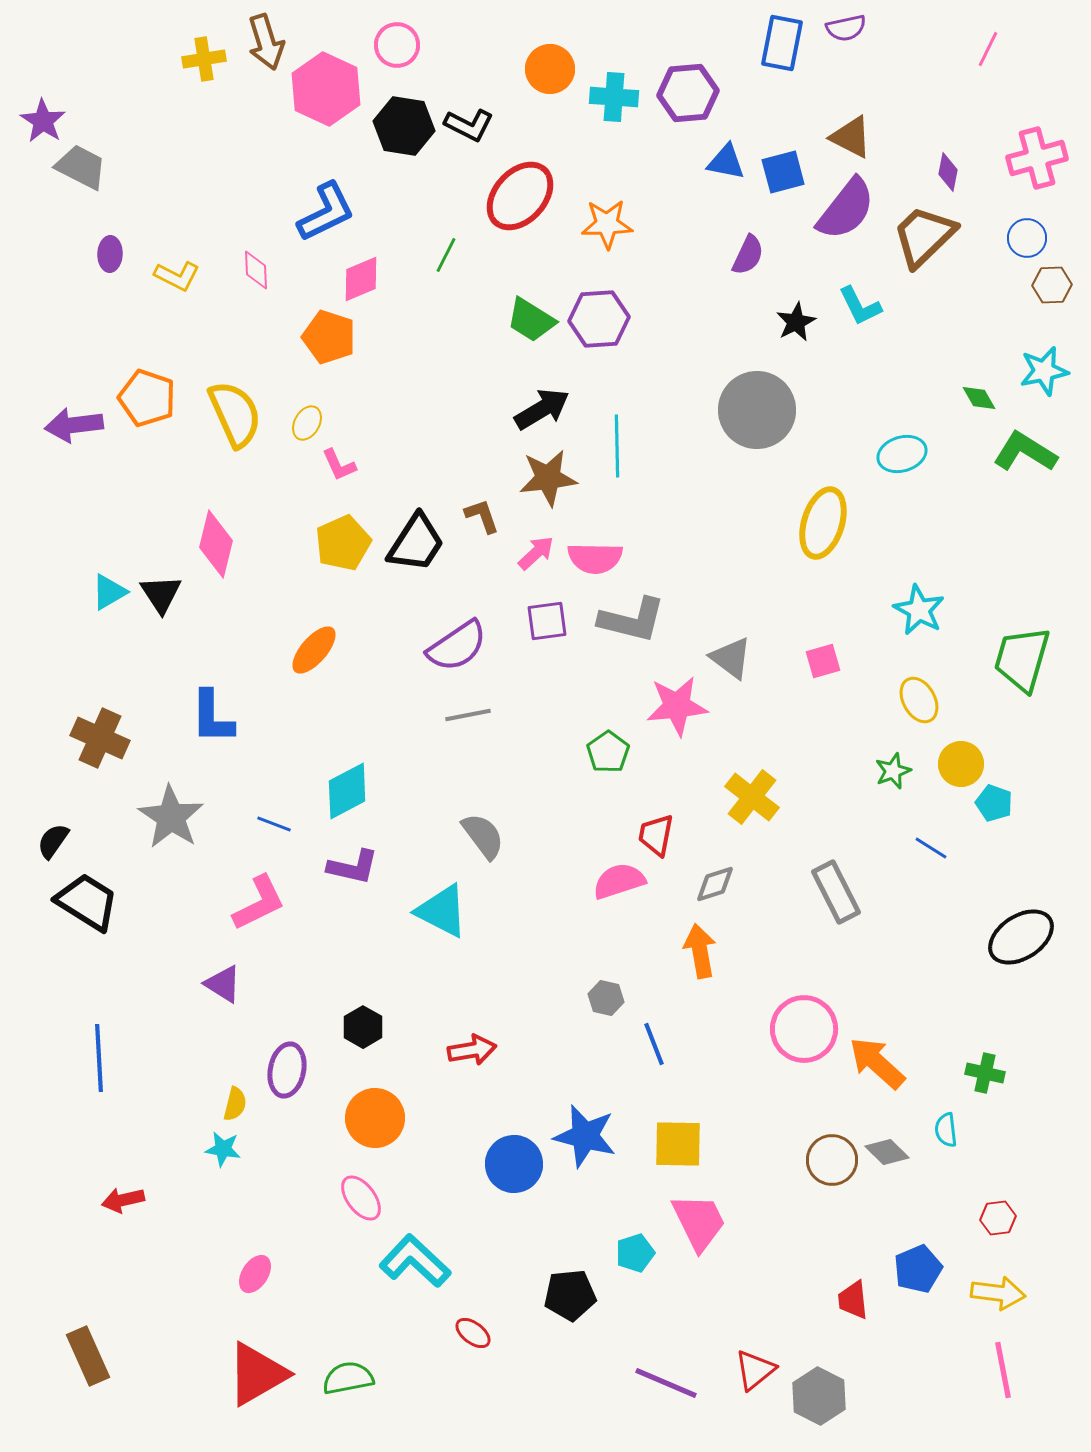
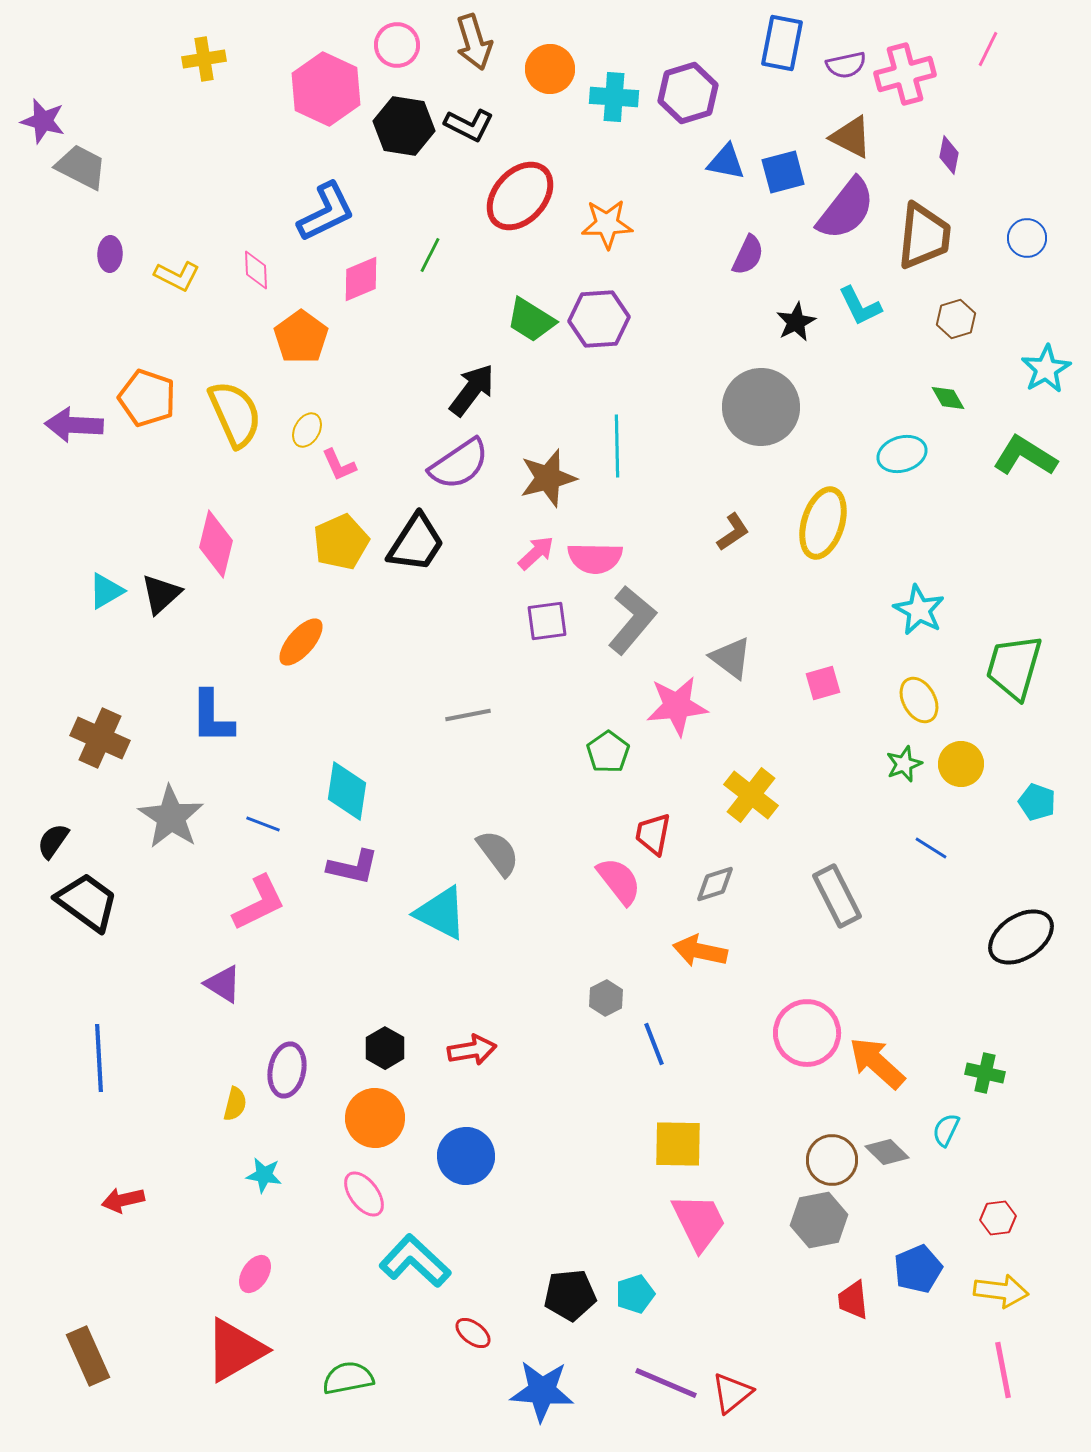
purple semicircle at (846, 28): moved 37 px down
brown arrow at (266, 42): moved 208 px right
purple hexagon at (688, 93): rotated 12 degrees counterclockwise
purple star at (43, 121): rotated 18 degrees counterclockwise
pink cross at (1037, 158): moved 132 px left, 84 px up
purple diamond at (948, 172): moved 1 px right, 17 px up
brown trapezoid at (924, 236): rotated 140 degrees clockwise
green line at (446, 255): moved 16 px left
brown hexagon at (1052, 285): moved 96 px left, 34 px down; rotated 15 degrees counterclockwise
orange pentagon at (329, 337): moved 28 px left; rotated 18 degrees clockwise
cyan star at (1044, 371): moved 2 px right, 2 px up; rotated 18 degrees counterclockwise
green diamond at (979, 398): moved 31 px left
black arrow at (542, 409): moved 70 px left, 19 px up; rotated 22 degrees counterclockwise
gray circle at (757, 410): moved 4 px right, 3 px up
yellow ellipse at (307, 423): moved 7 px down
purple arrow at (74, 425): rotated 10 degrees clockwise
green L-shape at (1025, 452): moved 4 px down
brown star at (548, 478): rotated 8 degrees counterclockwise
brown L-shape at (482, 516): moved 251 px right, 16 px down; rotated 75 degrees clockwise
yellow pentagon at (343, 543): moved 2 px left, 1 px up
cyan triangle at (109, 592): moved 3 px left, 1 px up
black triangle at (161, 594): rotated 21 degrees clockwise
gray L-shape at (632, 620): rotated 64 degrees counterclockwise
purple semicircle at (457, 646): moved 2 px right, 182 px up
orange ellipse at (314, 650): moved 13 px left, 8 px up
green trapezoid at (1022, 659): moved 8 px left, 8 px down
pink square at (823, 661): moved 22 px down
green star at (893, 771): moved 11 px right, 7 px up
cyan diamond at (347, 791): rotated 54 degrees counterclockwise
yellow cross at (752, 797): moved 1 px left, 2 px up
cyan pentagon at (994, 803): moved 43 px right, 1 px up
blue line at (274, 824): moved 11 px left
red trapezoid at (656, 835): moved 3 px left, 1 px up
gray semicircle at (483, 836): moved 15 px right, 17 px down
pink semicircle at (619, 881): rotated 70 degrees clockwise
gray rectangle at (836, 892): moved 1 px right, 4 px down
black trapezoid at (87, 902): rotated 4 degrees clockwise
cyan triangle at (442, 911): moved 1 px left, 2 px down
orange arrow at (700, 951): rotated 68 degrees counterclockwise
gray hexagon at (606, 998): rotated 20 degrees clockwise
black hexagon at (363, 1027): moved 22 px right, 21 px down
pink circle at (804, 1029): moved 3 px right, 4 px down
cyan semicircle at (946, 1130): rotated 32 degrees clockwise
blue star at (585, 1136): moved 43 px left, 255 px down; rotated 10 degrees counterclockwise
cyan star at (223, 1149): moved 41 px right, 26 px down
blue circle at (514, 1164): moved 48 px left, 8 px up
pink ellipse at (361, 1198): moved 3 px right, 4 px up
cyan pentagon at (635, 1253): moved 41 px down
yellow arrow at (998, 1293): moved 3 px right, 2 px up
red triangle at (755, 1370): moved 23 px left, 23 px down
red triangle at (257, 1374): moved 22 px left, 24 px up
gray hexagon at (819, 1396): moved 176 px up; rotated 22 degrees clockwise
